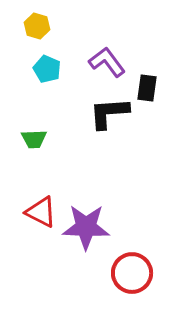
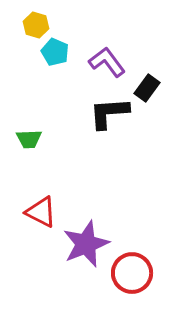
yellow hexagon: moved 1 px left, 1 px up
cyan pentagon: moved 8 px right, 17 px up
black rectangle: rotated 28 degrees clockwise
green trapezoid: moved 5 px left
purple star: moved 17 px down; rotated 24 degrees counterclockwise
